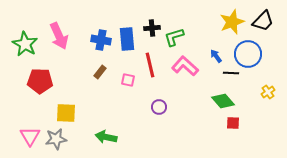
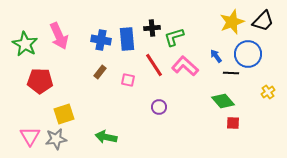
red line: moved 4 px right; rotated 20 degrees counterclockwise
yellow square: moved 2 px left, 1 px down; rotated 20 degrees counterclockwise
